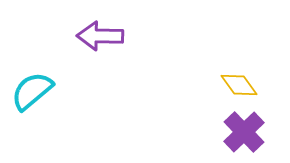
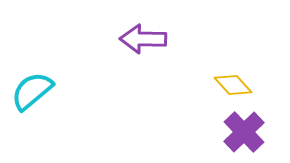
purple arrow: moved 43 px right, 3 px down
yellow diamond: moved 6 px left; rotated 6 degrees counterclockwise
